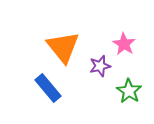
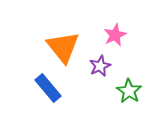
pink star: moved 9 px left, 9 px up; rotated 15 degrees clockwise
purple star: rotated 10 degrees counterclockwise
